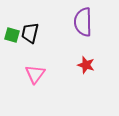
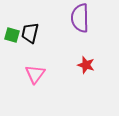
purple semicircle: moved 3 px left, 4 px up
